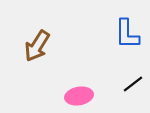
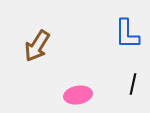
black line: rotated 40 degrees counterclockwise
pink ellipse: moved 1 px left, 1 px up
